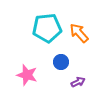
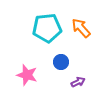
orange arrow: moved 2 px right, 5 px up
